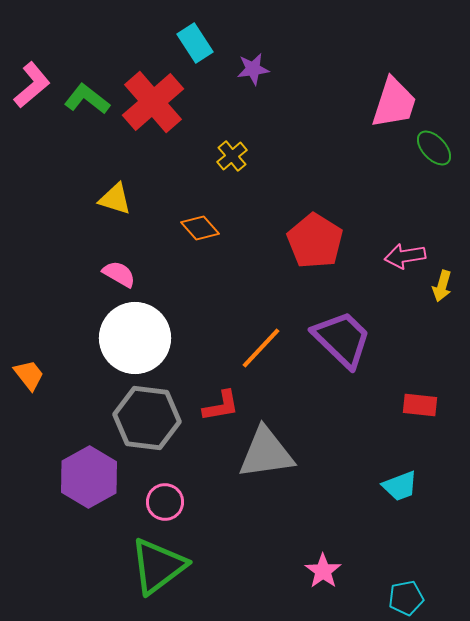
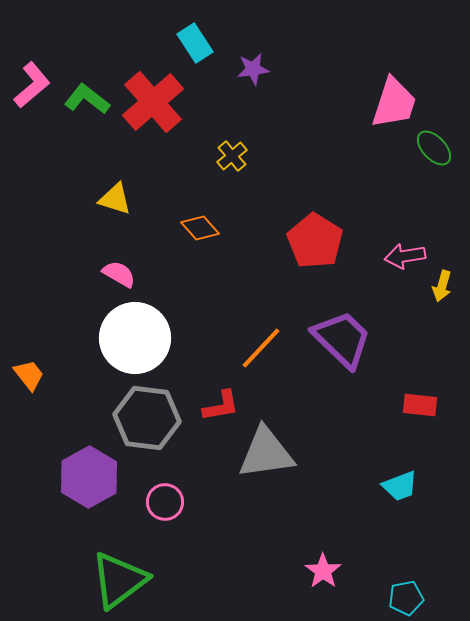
green triangle: moved 39 px left, 14 px down
